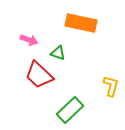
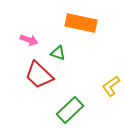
yellow L-shape: rotated 140 degrees counterclockwise
